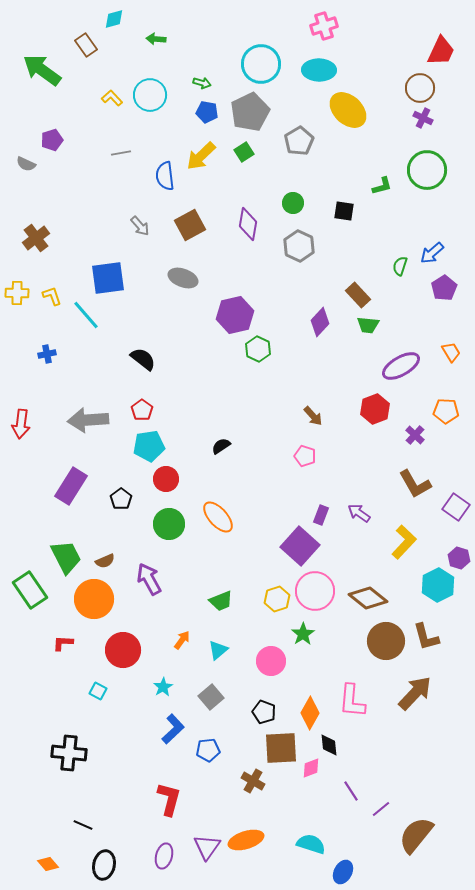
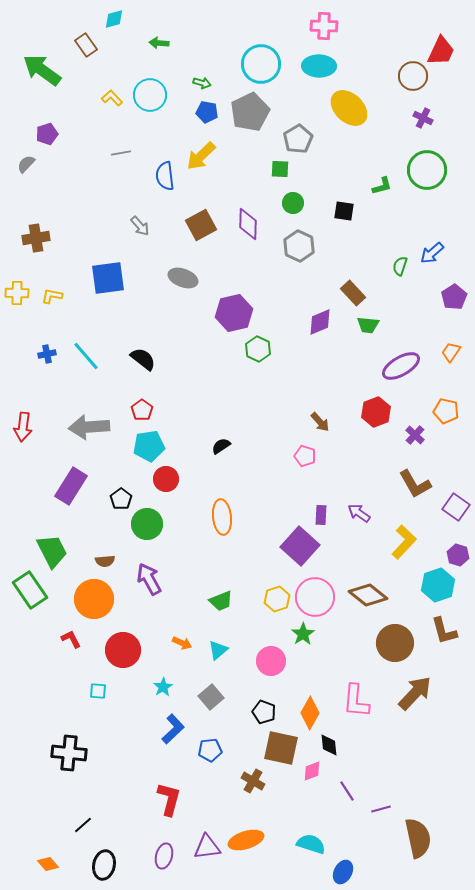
pink cross at (324, 26): rotated 20 degrees clockwise
green arrow at (156, 39): moved 3 px right, 4 px down
cyan ellipse at (319, 70): moved 4 px up
brown circle at (420, 88): moved 7 px left, 12 px up
yellow ellipse at (348, 110): moved 1 px right, 2 px up
purple pentagon at (52, 140): moved 5 px left, 6 px up
gray pentagon at (299, 141): moved 1 px left, 2 px up
green square at (244, 152): moved 36 px right, 17 px down; rotated 36 degrees clockwise
gray semicircle at (26, 164): rotated 108 degrees clockwise
purple diamond at (248, 224): rotated 8 degrees counterclockwise
brown square at (190, 225): moved 11 px right
brown cross at (36, 238): rotated 28 degrees clockwise
purple pentagon at (444, 288): moved 10 px right, 9 px down
brown rectangle at (358, 295): moved 5 px left, 2 px up
yellow L-shape at (52, 296): rotated 60 degrees counterclockwise
cyan line at (86, 315): moved 41 px down
purple hexagon at (235, 315): moved 1 px left, 2 px up
purple diamond at (320, 322): rotated 24 degrees clockwise
orange trapezoid at (451, 352): rotated 115 degrees counterclockwise
red hexagon at (375, 409): moved 1 px right, 3 px down
orange pentagon at (446, 411): rotated 10 degrees clockwise
brown arrow at (313, 416): moved 7 px right, 6 px down
gray arrow at (88, 420): moved 1 px right, 7 px down
red arrow at (21, 424): moved 2 px right, 3 px down
purple rectangle at (321, 515): rotated 18 degrees counterclockwise
orange ellipse at (218, 517): moved 4 px right; rotated 36 degrees clockwise
green circle at (169, 524): moved 22 px left
green trapezoid at (66, 557): moved 14 px left, 6 px up
purple hexagon at (459, 558): moved 1 px left, 3 px up
brown semicircle at (105, 561): rotated 18 degrees clockwise
cyan hexagon at (438, 585): rotated 8 degrees clockwise
pink circle at (315, 591): moved 6 px down
brown diamond at (368, 598): moved 3 px up
brown L-shape at (426, 637): moved 18 px right, 6 px up
orange arrow at (182, 640): moved 3 px down; rotated 78 degrees clockwise
brown circle at (386, 641): moved 9 px right, 2 px down
red L-shape at (63, 643): moved 8 px right, 4 px up; rotated 60 degrees clockwise
cyan square at (98, 691): rotated 24 degrees counterclockwise
pink L-shape at (352, 701): moved 4 px right
brown square at (281, 748): rotated 15 degrees clockwise
blue pentagon at (208, 750): moved 2 px right
pink diamond at (311, 768): moved 1 px right, 3 px down
purple line at (351, 791): moved 4 px left
purple line at (381, 809): rotated 24 degrees clockwise
black line at (83, 825): rotated 66 degrees counterclockwise
brown semicircle at (416, 835): moved 2 px right, 3 px down; rotated 129 degrees clockwise
purple triangle at (207, 847): rotated 48 degrees clockwise
